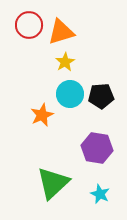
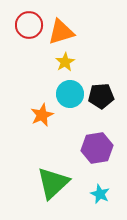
purple hexagon: rotated 20 degrees counterclockwise
